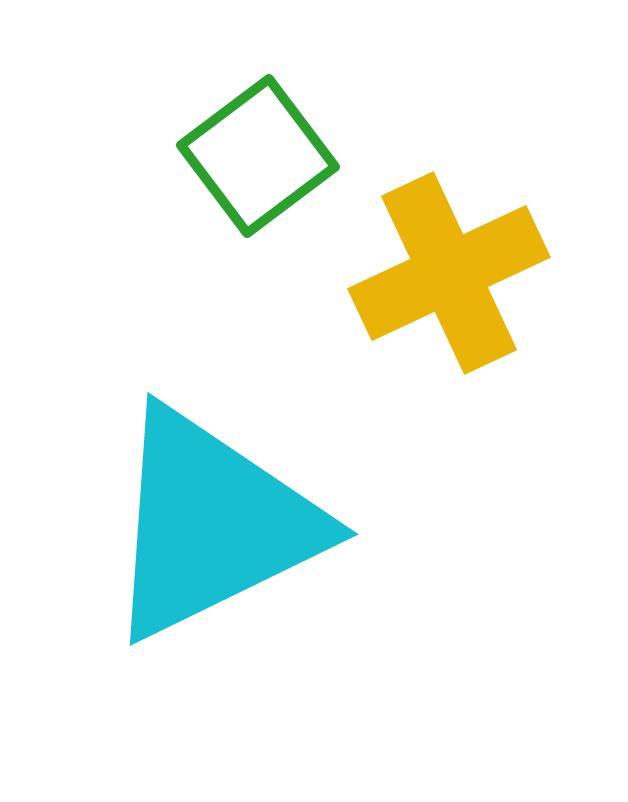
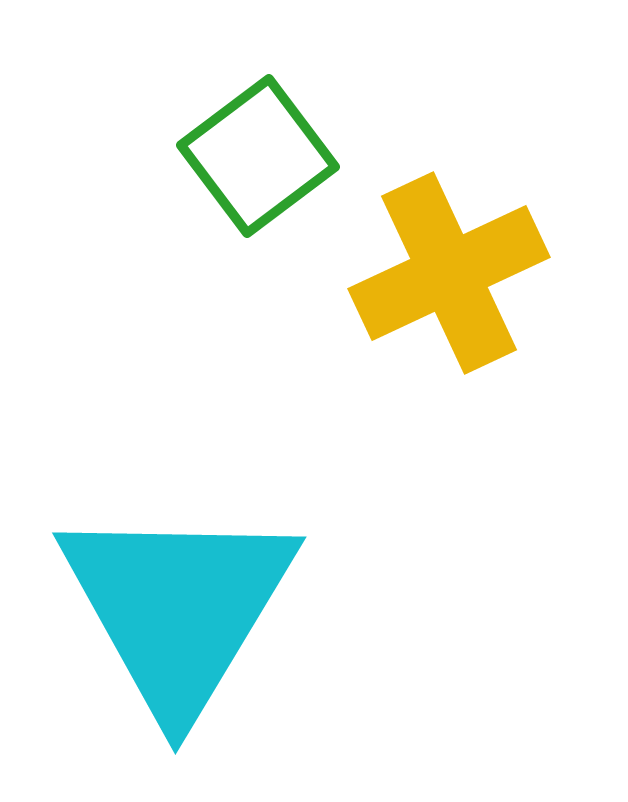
cyan triangle: moved 34 px left, 84 px down; rotated 33 degrees counterclockwise
